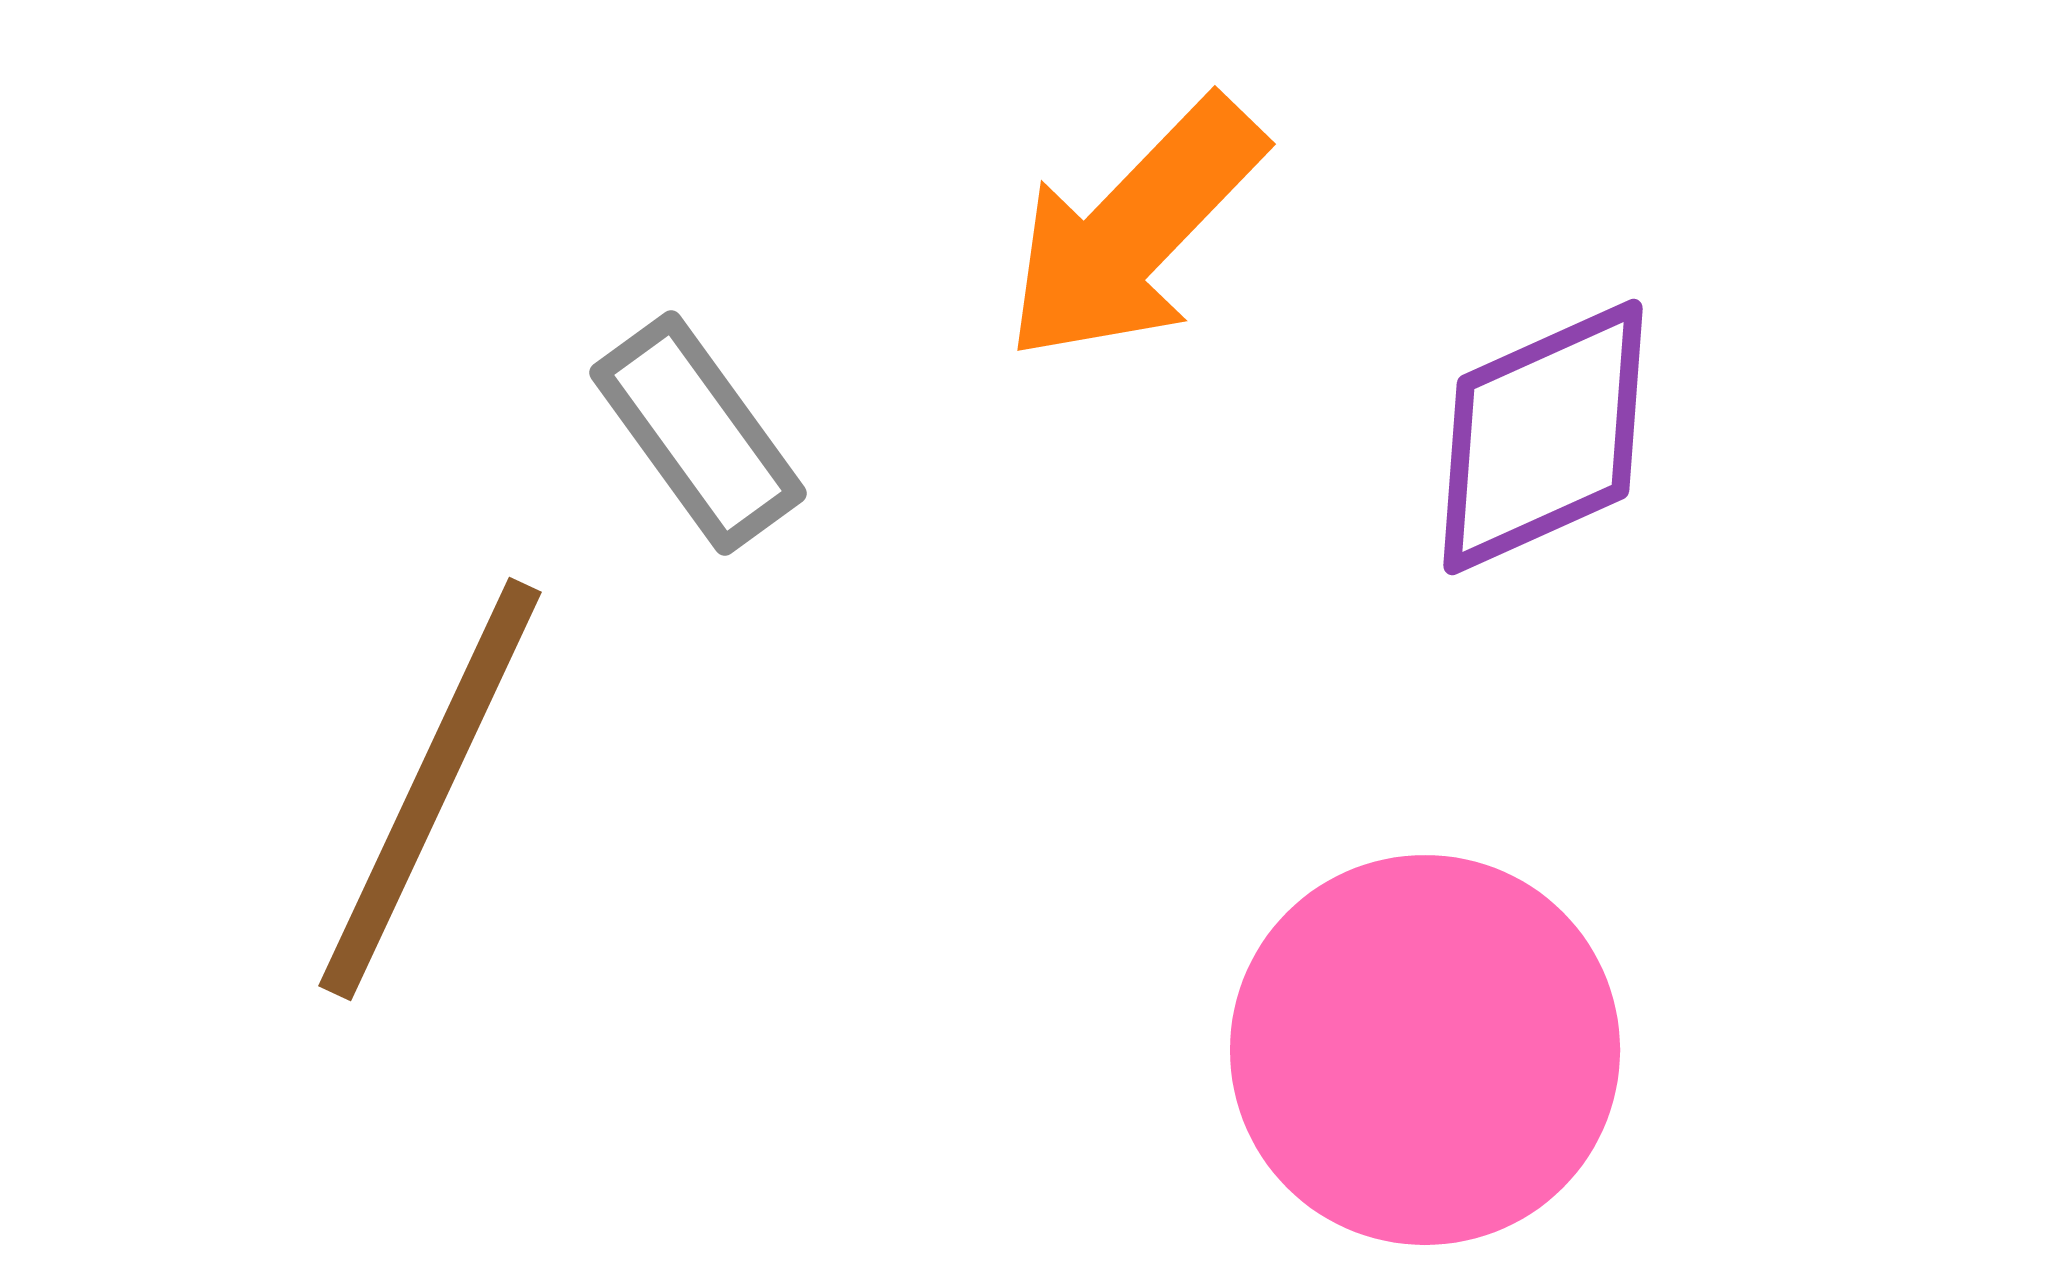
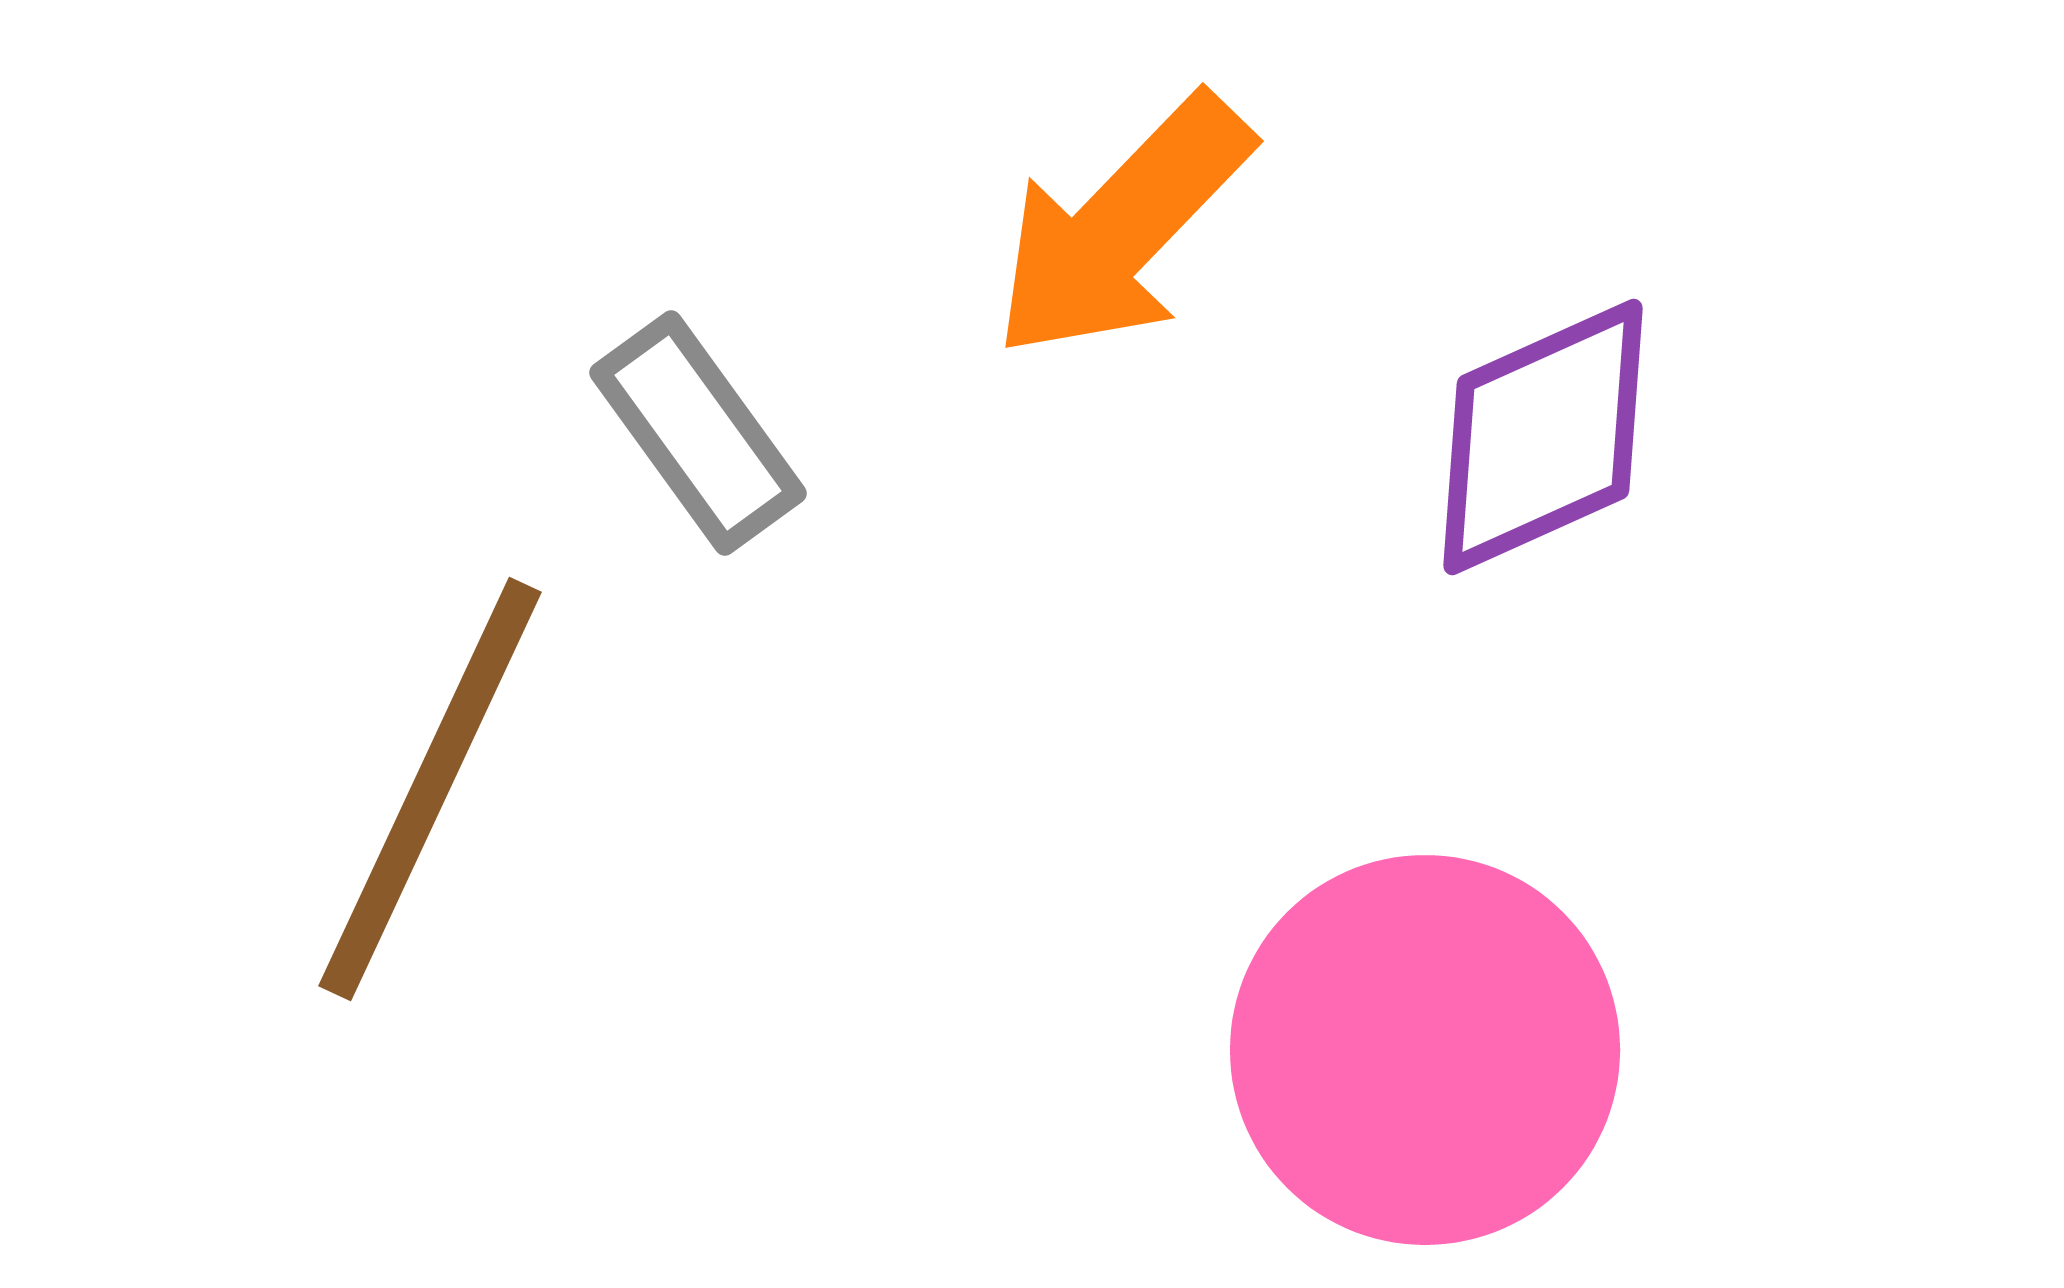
orange arrow: moved 12 px left, 3 px up
